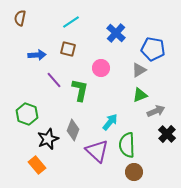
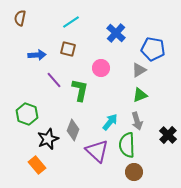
gray arrow: moved 19 px left, 10 px down; rotated 96 degrees clockwise
black cross: moved 1 px right, 1 px down
